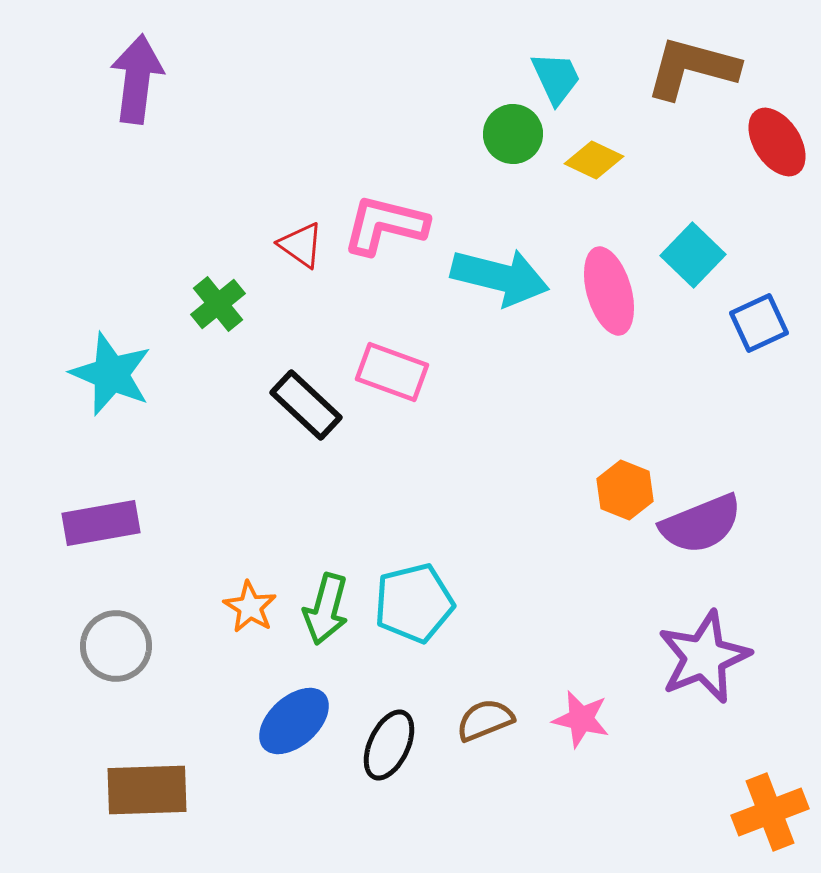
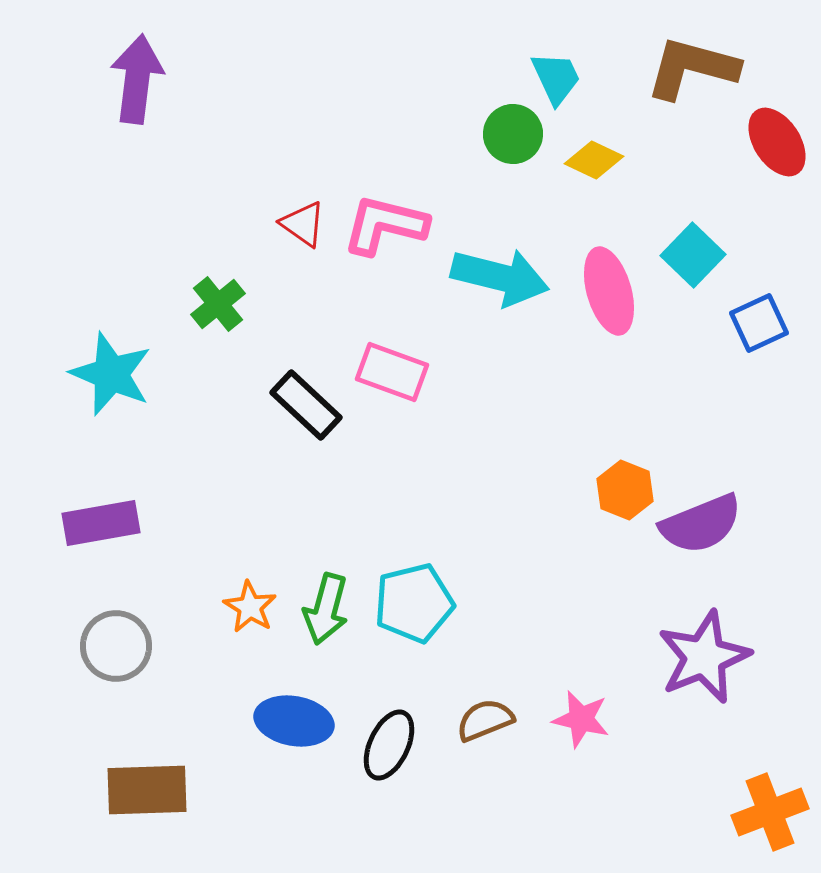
red triangle: moved 2 px right, 21 px up
blue ellipse: rotated 52 degrees clockwise
